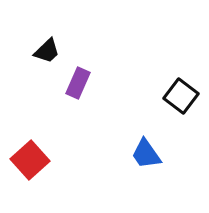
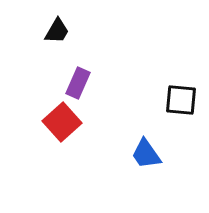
black trapezoid: moved 10 px right, 20 px up; rotated 16 degrees counterclockwise
black square: moved 4 px down; rotated 32 degrees counterclockwise
red square: moved 32 px right, 38 px up
